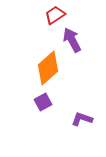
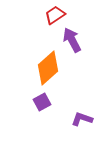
purple square: moved 1 px left
